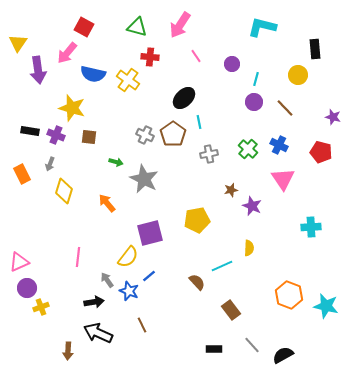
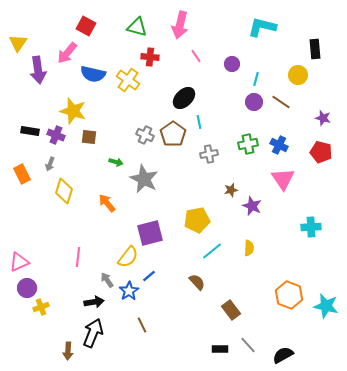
pink arrow at (180, 25): rotated 20 degrees counterclockwise
red square at (84, 27): moved 2 px right, 1 px up
yellow star at (72, 108): moved 1 px right, 3 px down
brown line at (285, 108): moved 4 px left, 6 px up; rotated 12 degrees counterclockwise
purple star at (333, 117): moved 10 px left, 1 px down
green cross at (248, 149): moved 5 px up; rotated 36 degrees clockwise
cyan line at (222, 266): moved 10 px left, 15 px up; rotated 15 degrees counterclockwise
blue star at (129, 291): rotated 18 degrees clockwise
black arrow at (98, 333): moved 5 px left; rotated 88 degrees clockwise
gray line at (252, 345): moved 4 px left
black rectangle at (214, 349): moved 6 px right
